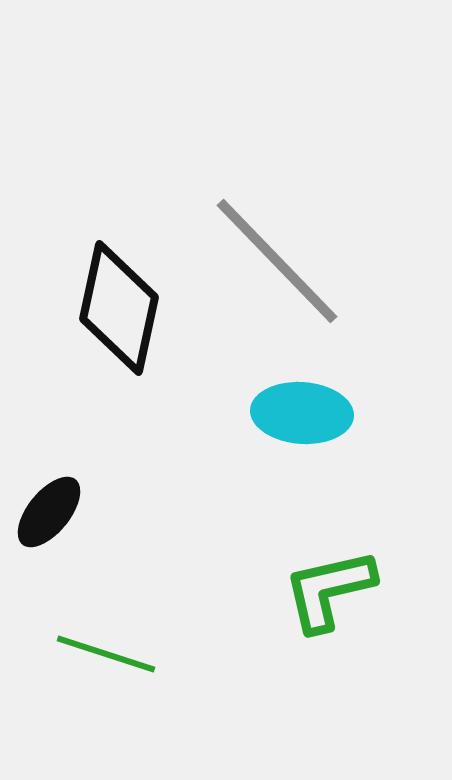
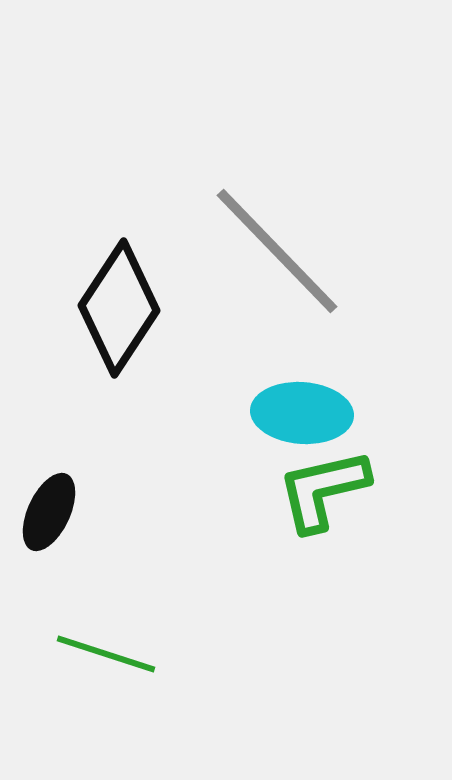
gray line: moved 10 px up
black diamond: rotated 21 degrees clockwise
black ellipse: rotated 14 degrees counterclockwise
green L-shape: moved 6 px left, 100 px up
